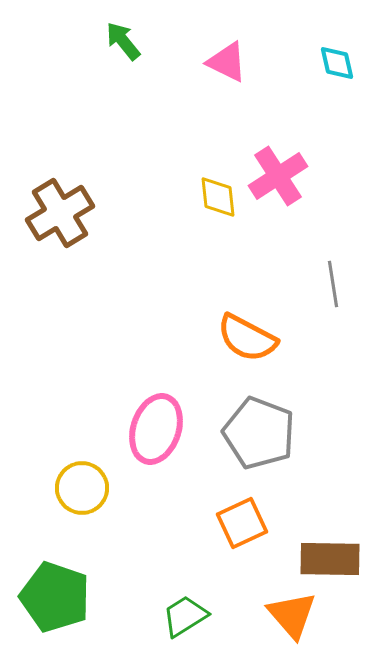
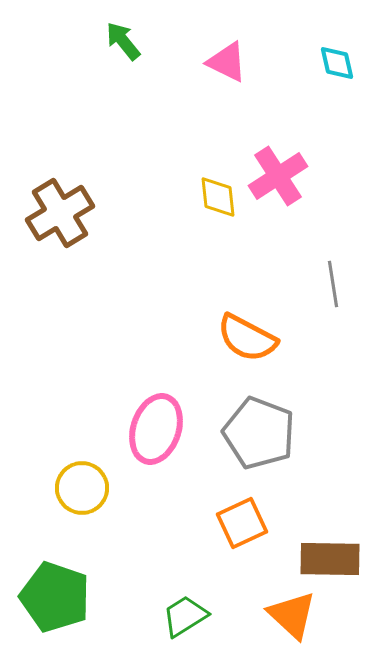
orange triangle: rotated 6 degrees counterclockwise
